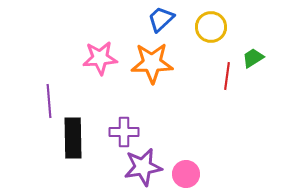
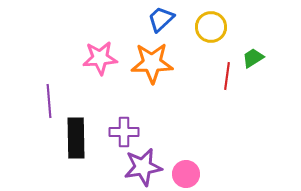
black rectangle: moved 3 px right
